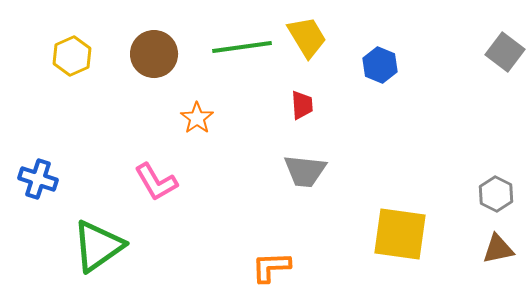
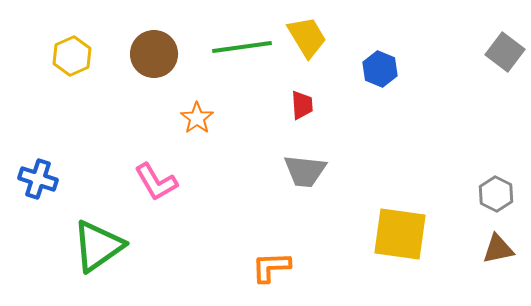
blue hexagon: moved 4 px down
